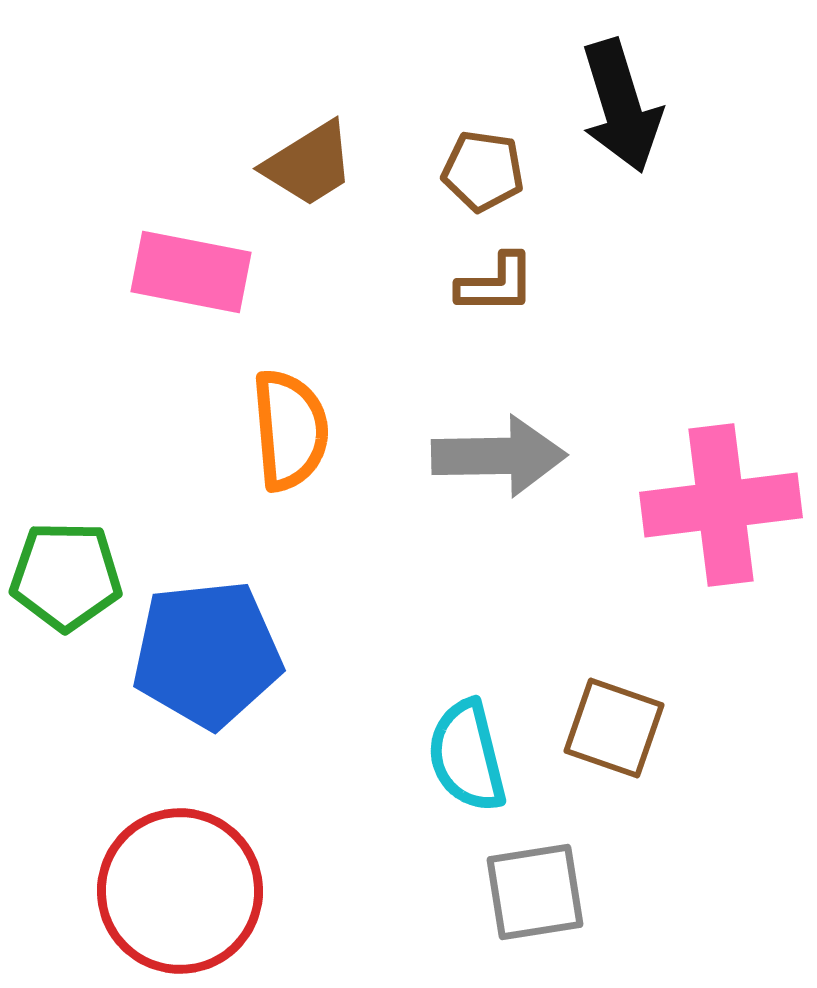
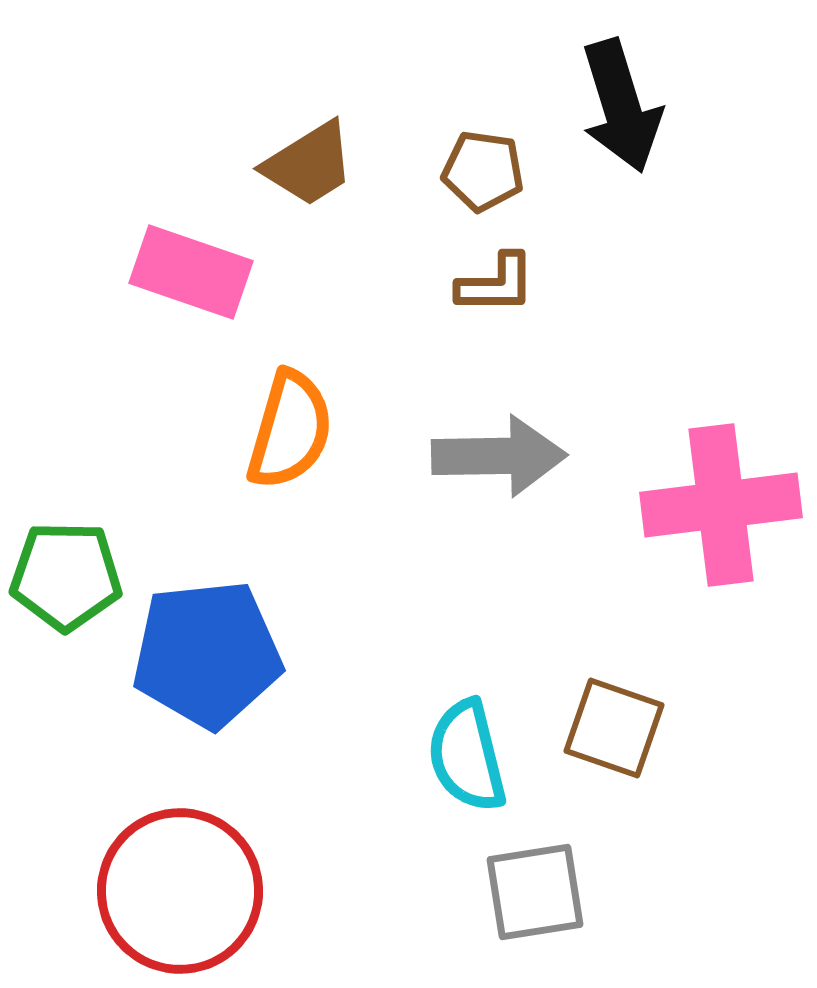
pink rectangle: rotated 8 degrees clockwise
orange semicircle: rotated 21 degrees clockwise
